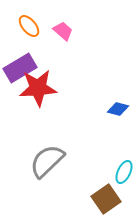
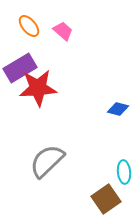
cyan ellipse: rotated 30 degrees counterclockwise
